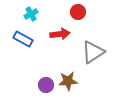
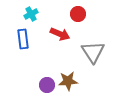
red circle: moved 2 px down
red arrow: rotated 30 degrees clockwise
blue rectangle: rotated 54 degrees clockwise
gray triangle: rotated 30 degrees counterclockwise
purple circle: moved 1 px right
